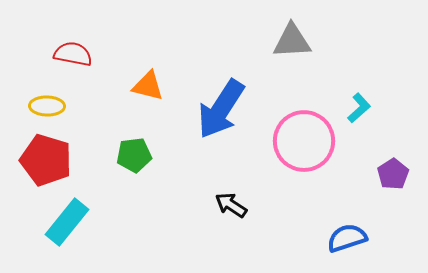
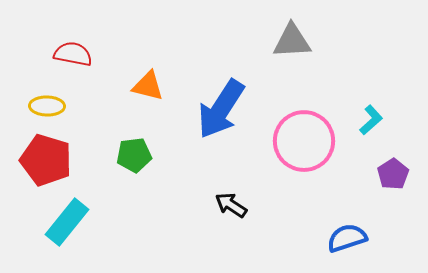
cyan L-shape: moved 12 px right, 12 px down
